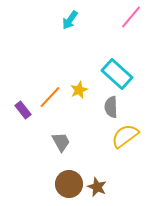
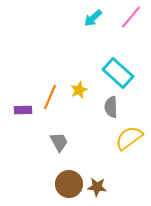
cyan arrow: moved 23 px right, 2 px up; rotated 12 degrees clockwise
cyan rectangle: moved 1 px right, 1 px up
orange line: rotated 20 degrees counterclockwise
purple rectangle: rotated 54 degrees counterclockwise
yellow semicircle: moved 4 px right, 2 px down
gray trapezoid: moved 2 px left
brown star: rotated 18 degrees counterclockwise
